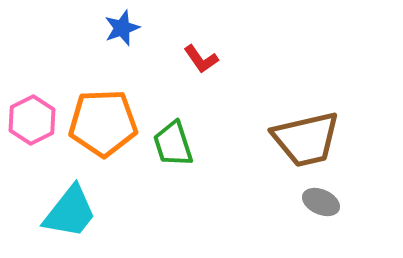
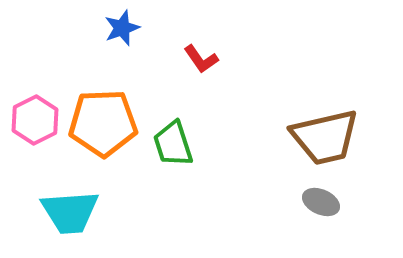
pink hexagon: moved 3 px right
brown trapezoid: moved 19 px right, 2 px up
cyan trapezoid: rotated 48 degrees clockwise
